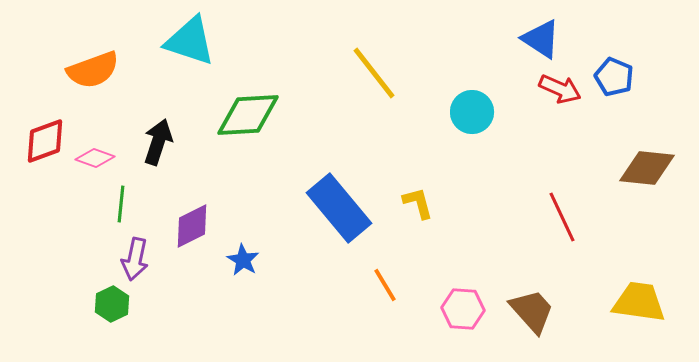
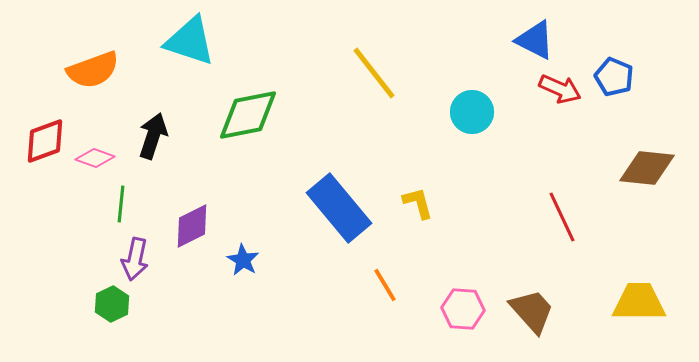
blue triangle: moved 6 px left, 1 px down; rotated 6 degrees counterclockwise
green diamond: rotated 8 degrees counterclockwise
black arrow: moved 5 px left, 6 px up
yellow trapezoid: rotated 8 degrees counterclockwise
